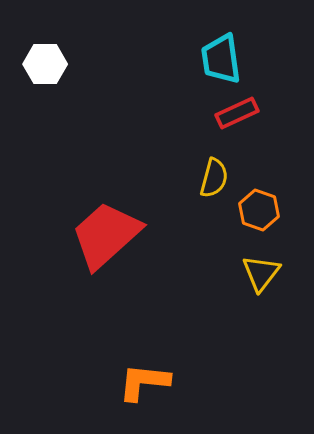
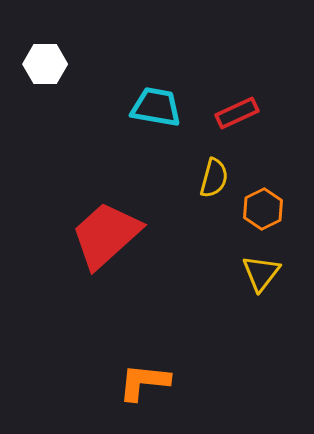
cyan trapezoid: moved 65 px left, 48 px down; rotated 108 degrees clockwise
orange hexagon: moved 4 px right, 1 px up; rotated 15 degrees clockwise
